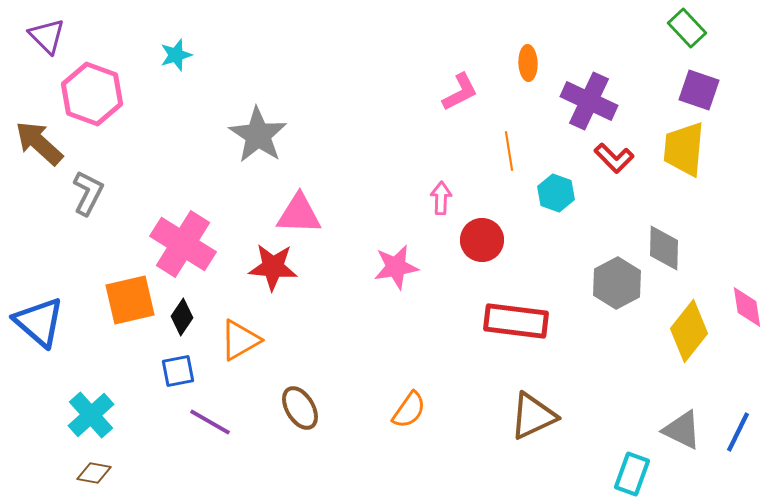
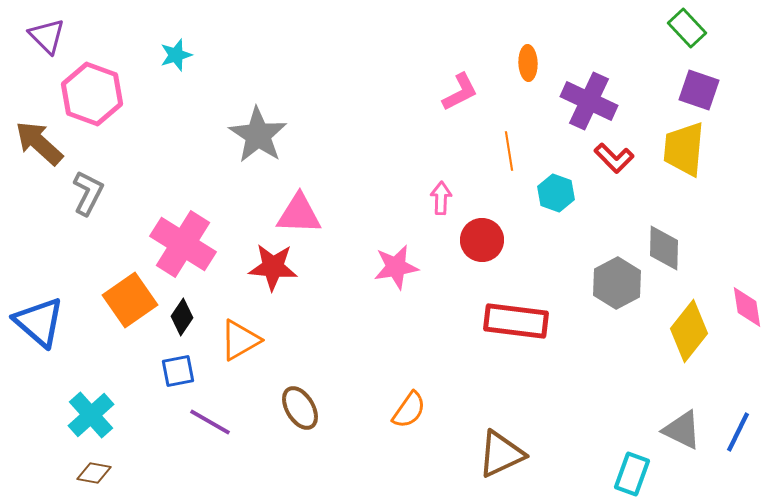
orange square: rotated 22 degrees counterclockwise
brown triangle: moved 32 px left, 38 px down
